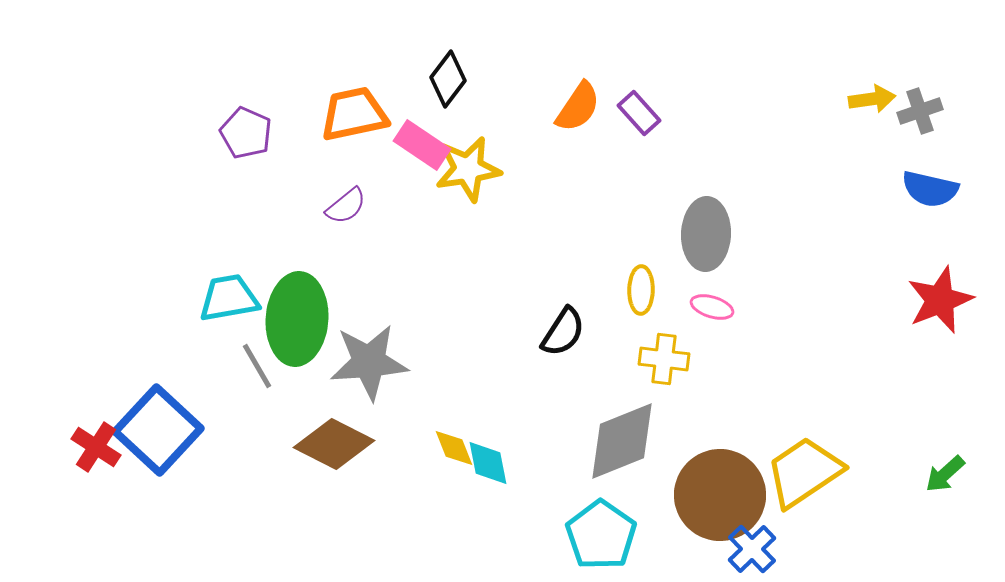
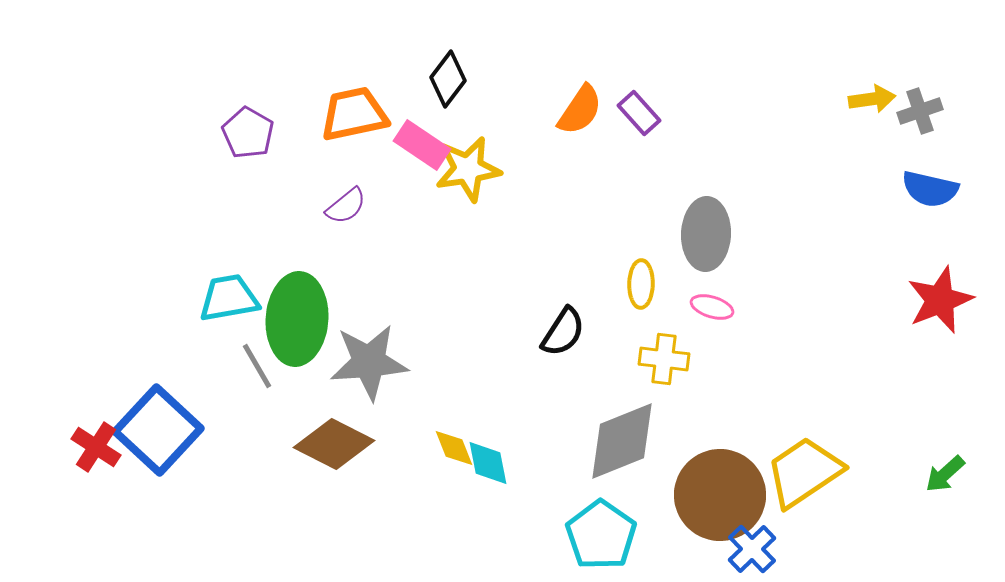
orange semicircle: moved 2 px right, 3 px down
purple pentagon: moved 2 px right; rotated 6 degrees clockwise
yellow ellipse: moved 6 px up
